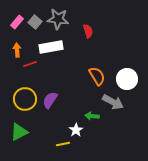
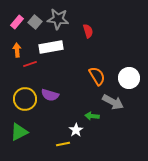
white circle: moved 2 px right, 1 px up
purple semicircle: moved 5 px up; rotated 108 degrees counterclockwise
